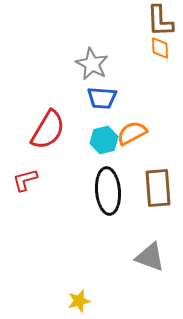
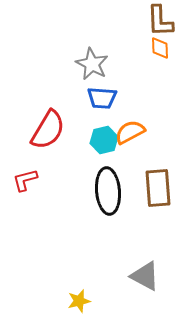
orange semicircle: moved 2 px left, 1 px up
gray triangle: moved 5 px left, 19 px down; rotated 8 degrees clockwise
